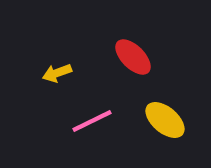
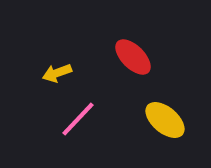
pink line: moved 14 px left, 2 px up; rotated 21 degrees counterclockwise
